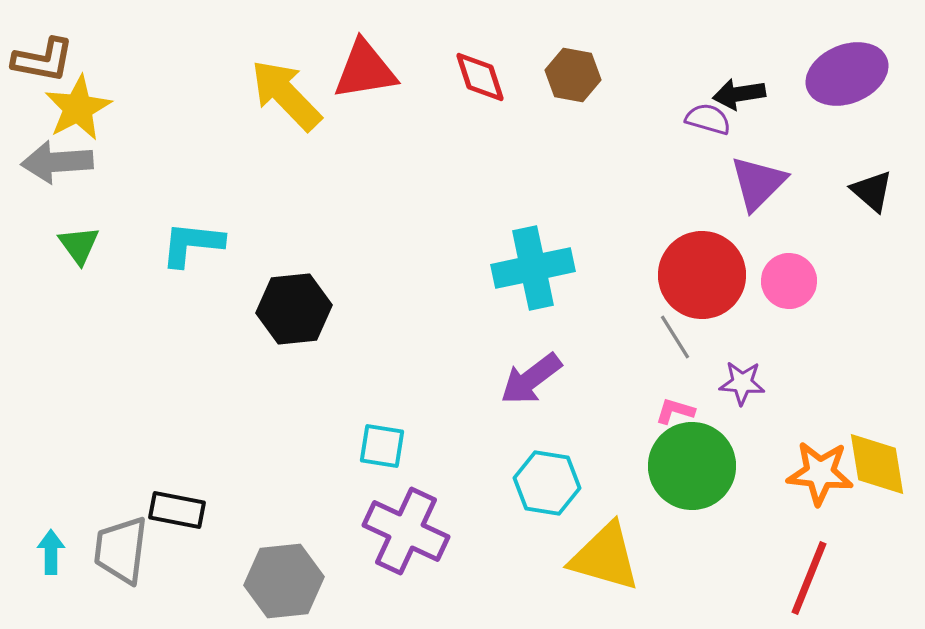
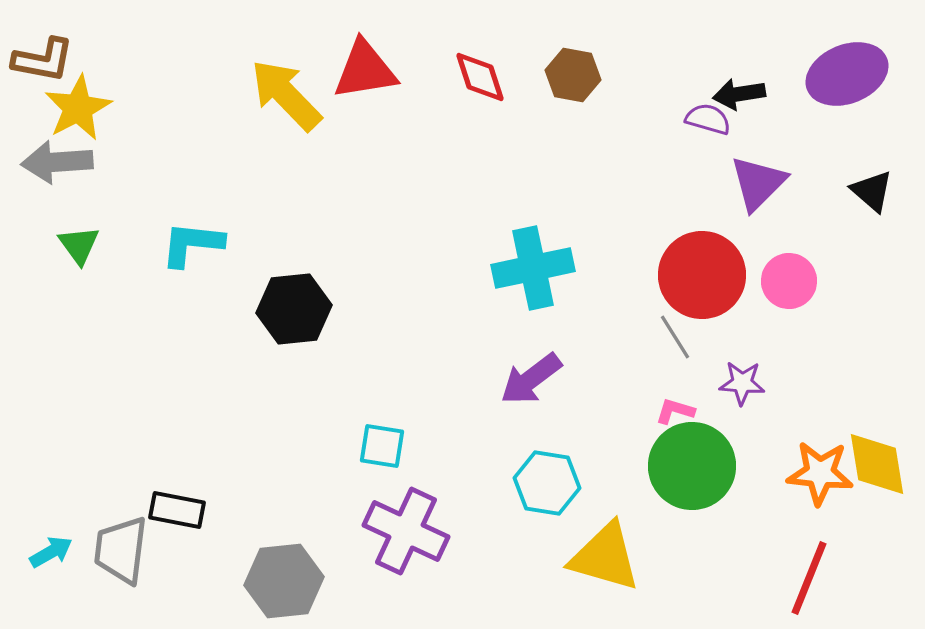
cyan arrow: rotated 60 degrees clockwise
